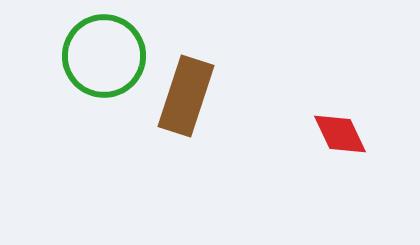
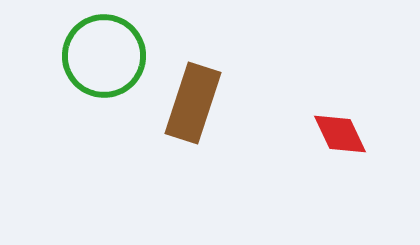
brown rectangle: moved 7 px right, 7 px down
